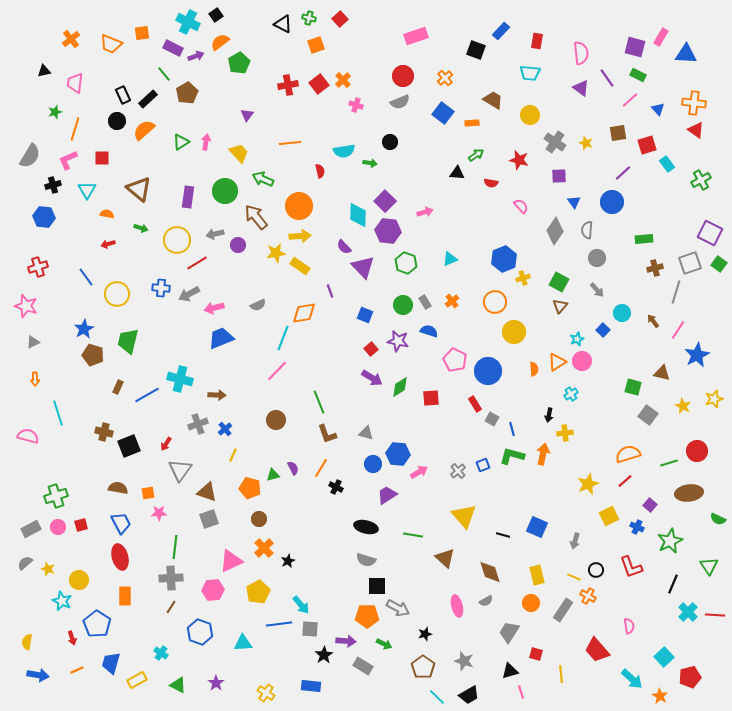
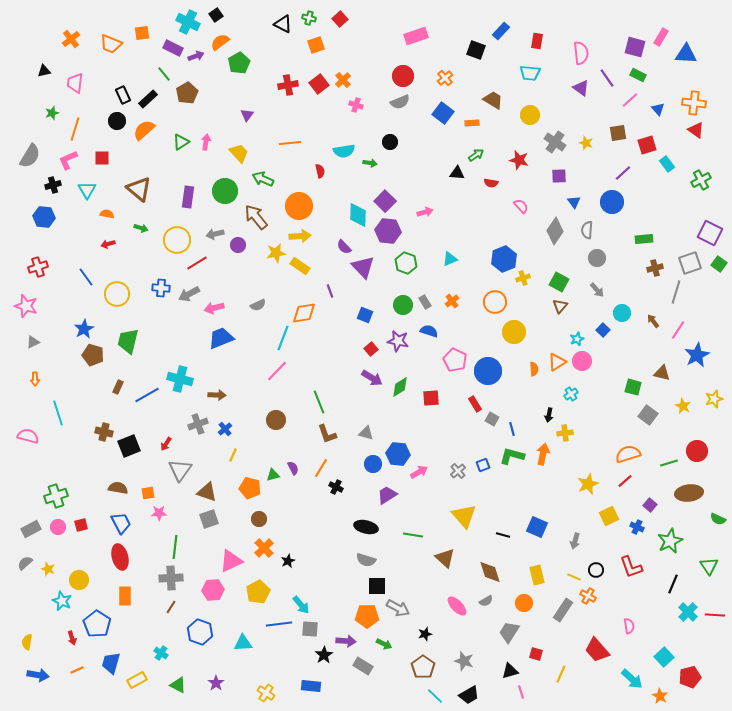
green star at (55, 112): moved 3 px left, 1 px down
orange circle at (531, 603): moved 7 px left
pink ellipse at (457, 606): rotated 30 degrees counterclockwise
yellow line at (561, 674): rotated 30 degrees clockwise
cyan line at (437, 697): moved 2 px left, 1 px up
